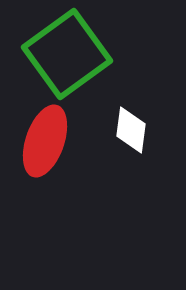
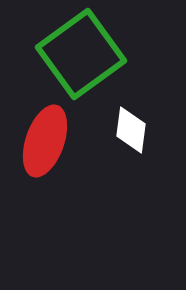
green square: moved 14 px right
